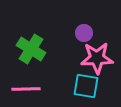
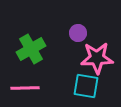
purple circle: moved 6 px left
green cross: rotated 28 degrees clockwise
pink line: moved 1 px left, 1 px up
